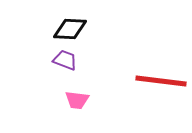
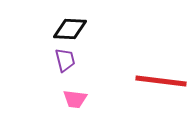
purple trapezoid: rotated 55 degrees clockwise
pink trapezoid: moved 2 px left, 1 px up
